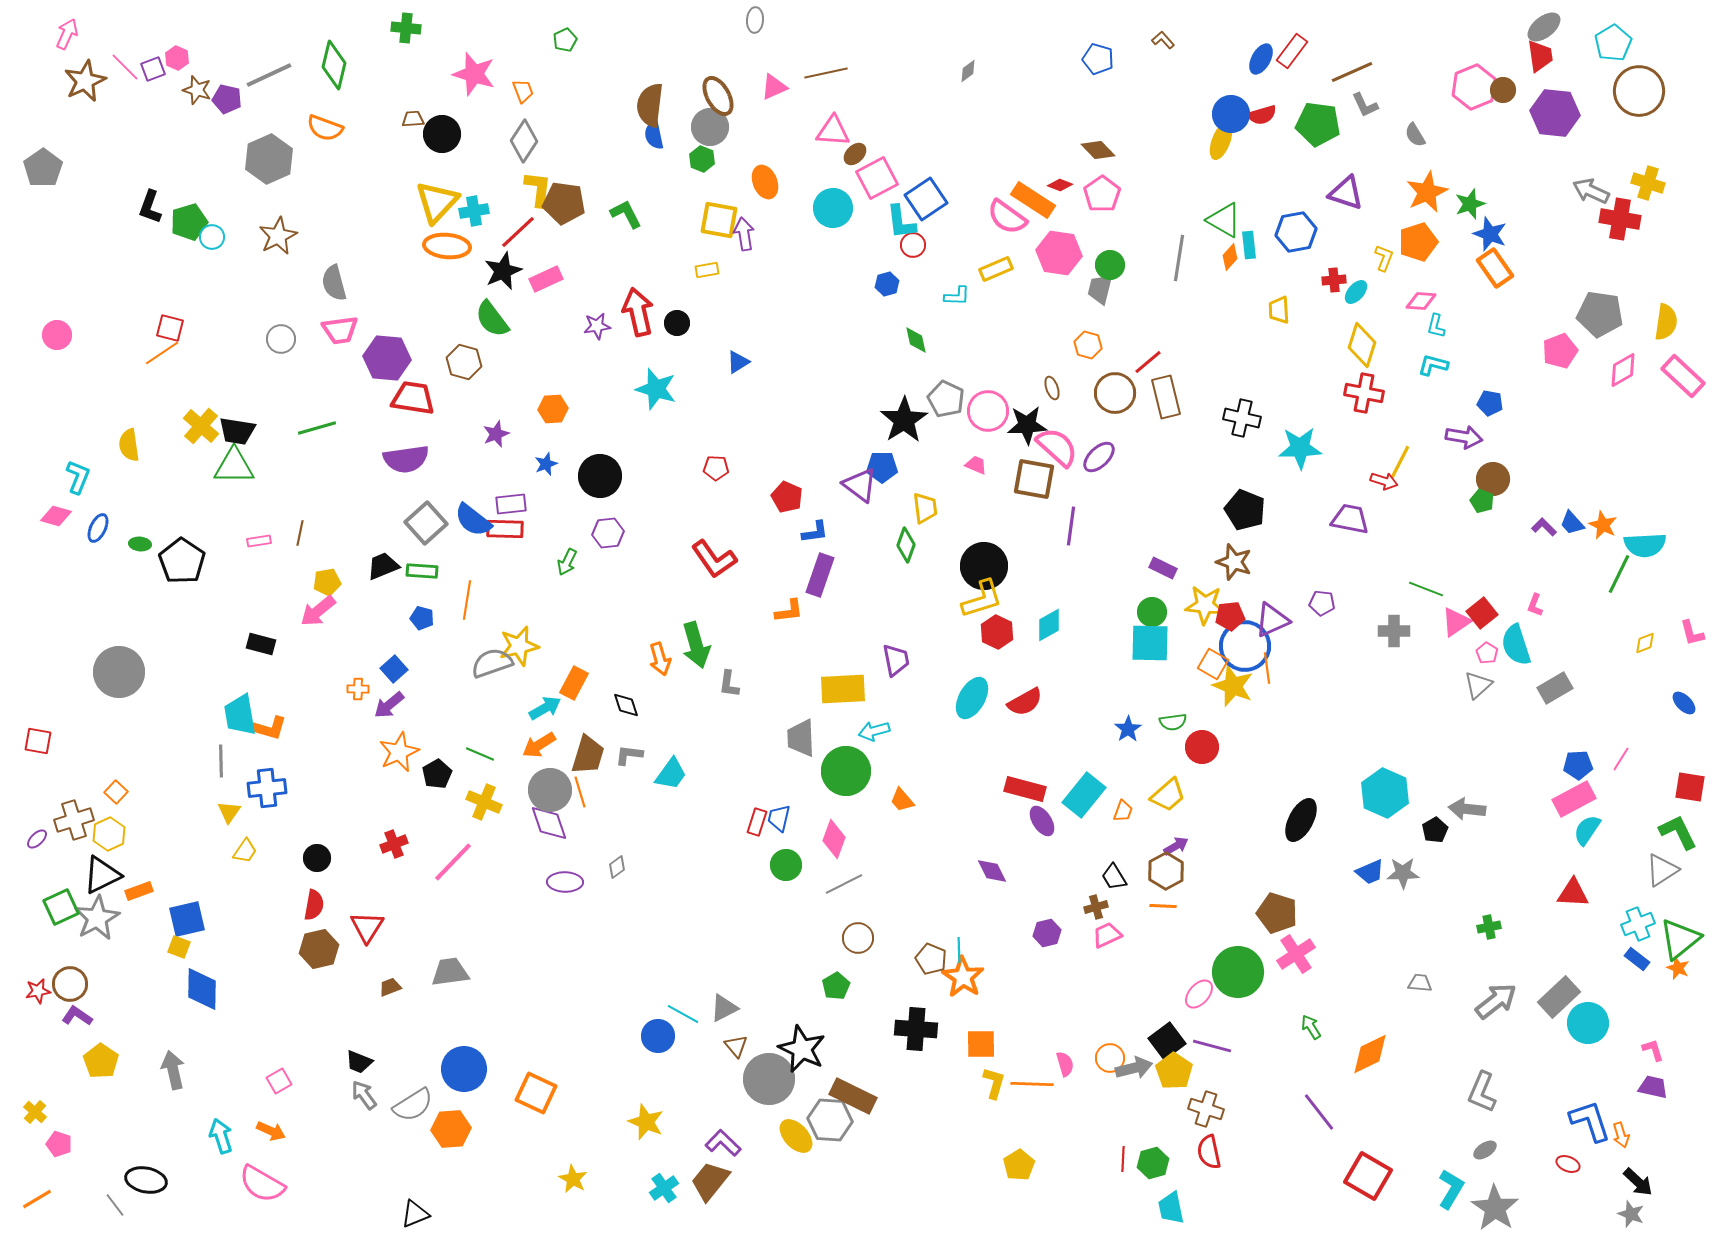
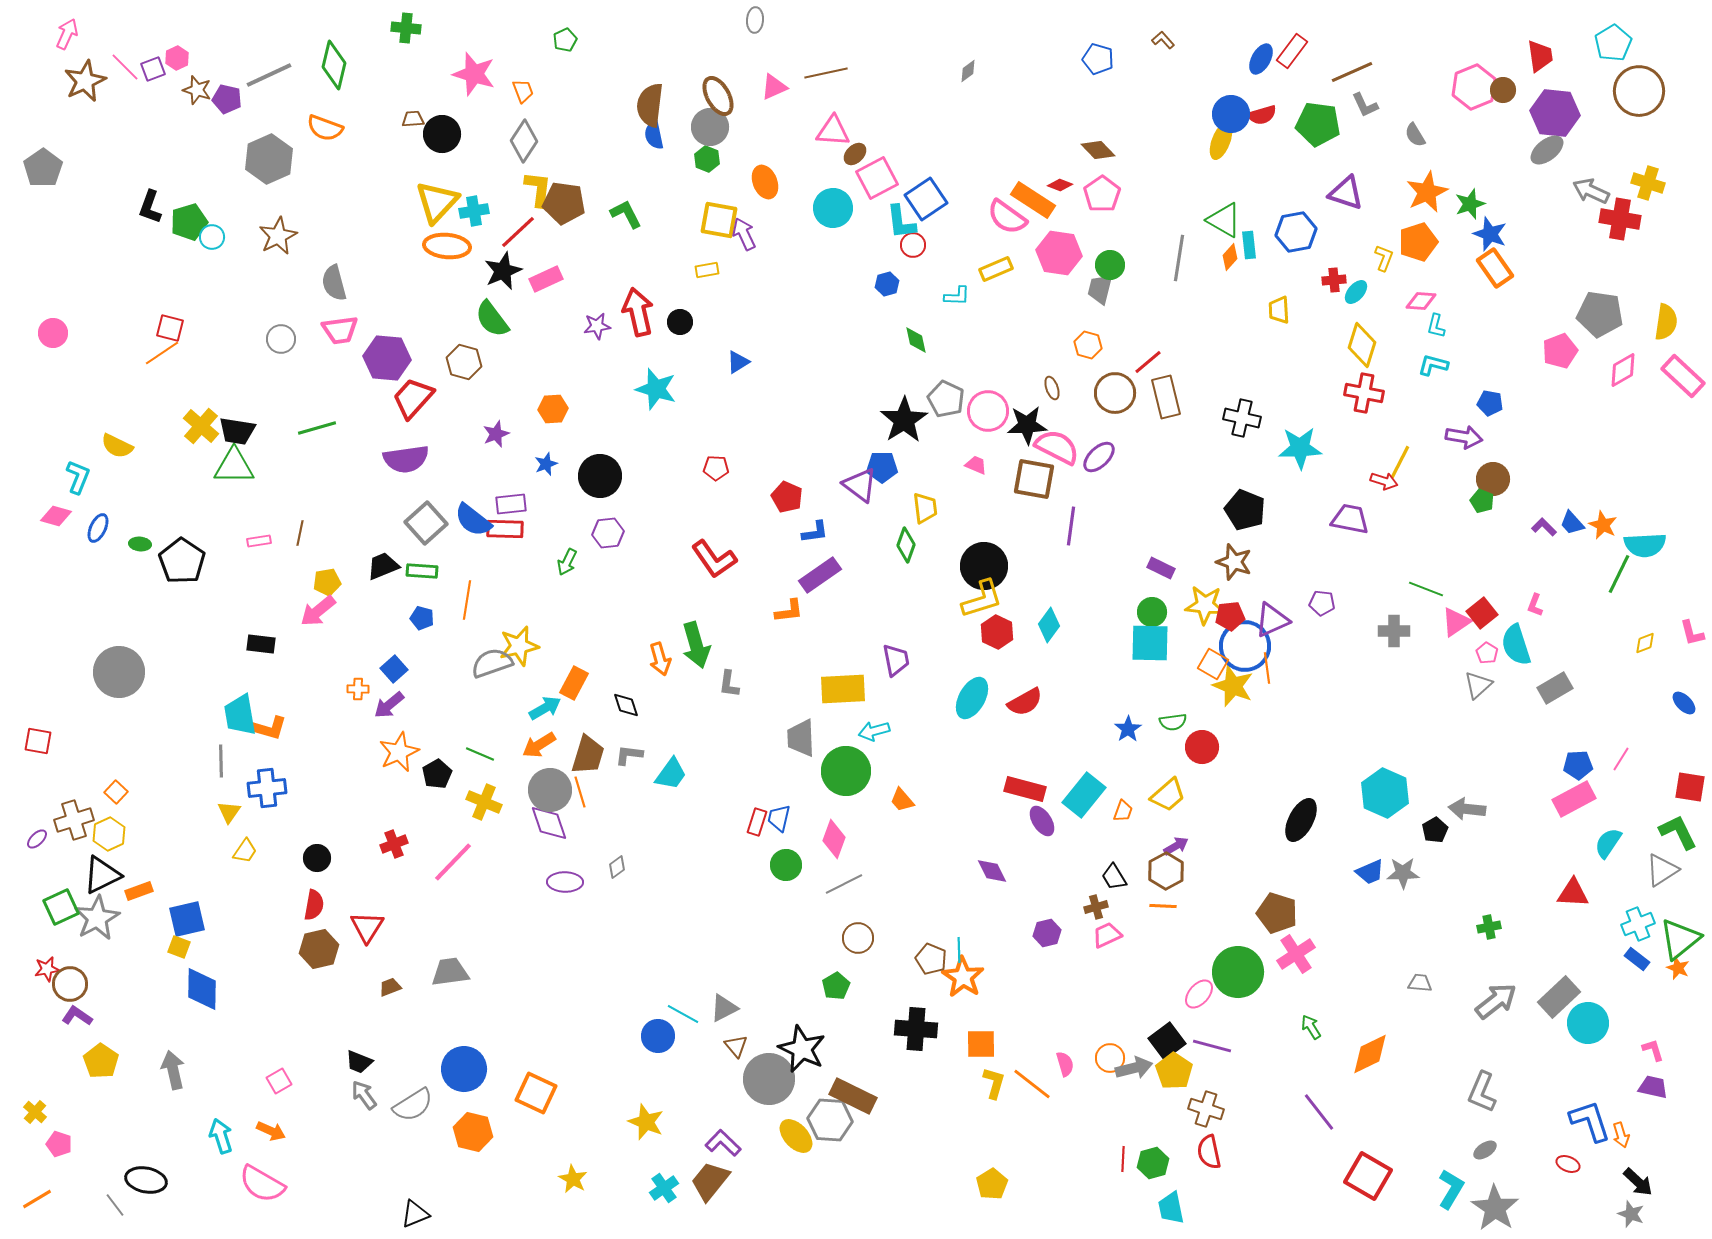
gray ellipse at (1544, 27): moved 3 px right, 123 px down
pink hexagon at (177, 58): rotated 10 degrees clockwise
green hexagon at (702, 159): moved 5 px right
purple arrow at (744, 234): rotated 16 degrees counterclockwise
black circle at (677, 323): moved 3 px right, 1 px up
pink circle at (57, 335): moved 4 px left, 2 px up
red trapezoid at (413, 398): rotated 57 degrees counterclockwise
yellow semicircle at (129, 445): moved 12 px left, 1 px down; rotated 56 degrees counterclockwise
pink semicircle at (1057, 447): rotated 15 degrees counterclockwise
purple rectangle at (1163, 568): moved 2 px left
purple rectangle at (820, 575): rotated 36 degrees clockwise
cyan diamond at (1049, 625): rotated 24 degrees counterclockwise
black rectangle at (261, 644): rotated 8 degrees counterclockwise
cyan semicircle at (1587, 830): moved 21 px right, 13 px down
red star at (38, 991): moved 9 px right, 22 px up
orange line at (1032, 1084): rotated 36 degrees clockwise
orange hexagon at (451, 1129): moved 22 px right, 3 px down; rotated 18 degrees clockwise
yellow pentagon at (1019, 1165): moved 27 px left, 19 px down
